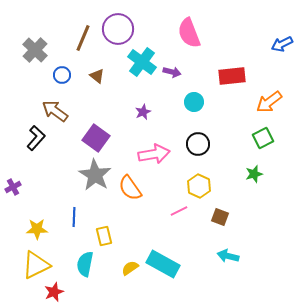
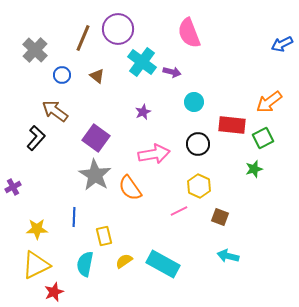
red rectangle: moved 49 px down; rotated 12 degrees clockwise
green star: moved 5 px up
yellow semicircle: moved 6 px left, 7 px up
